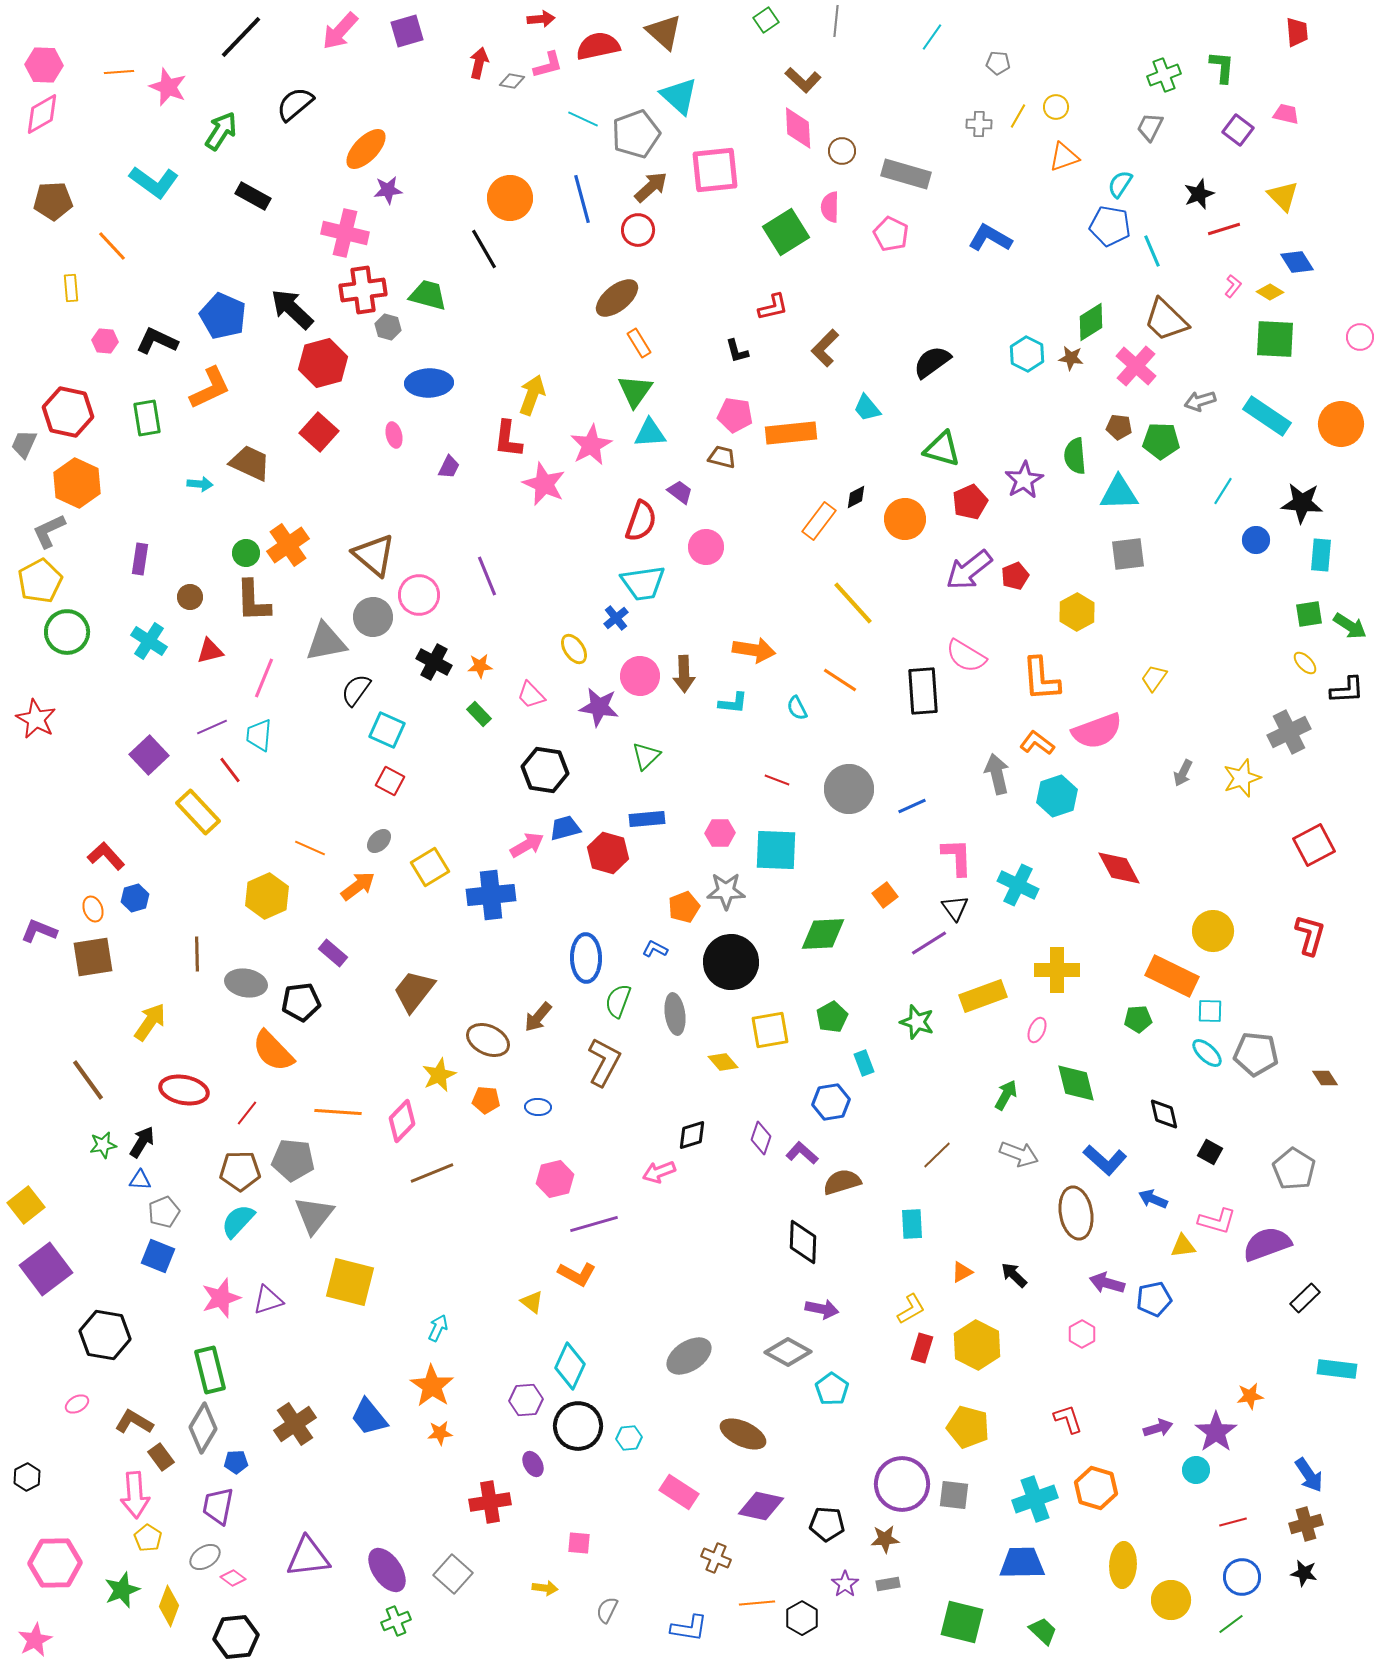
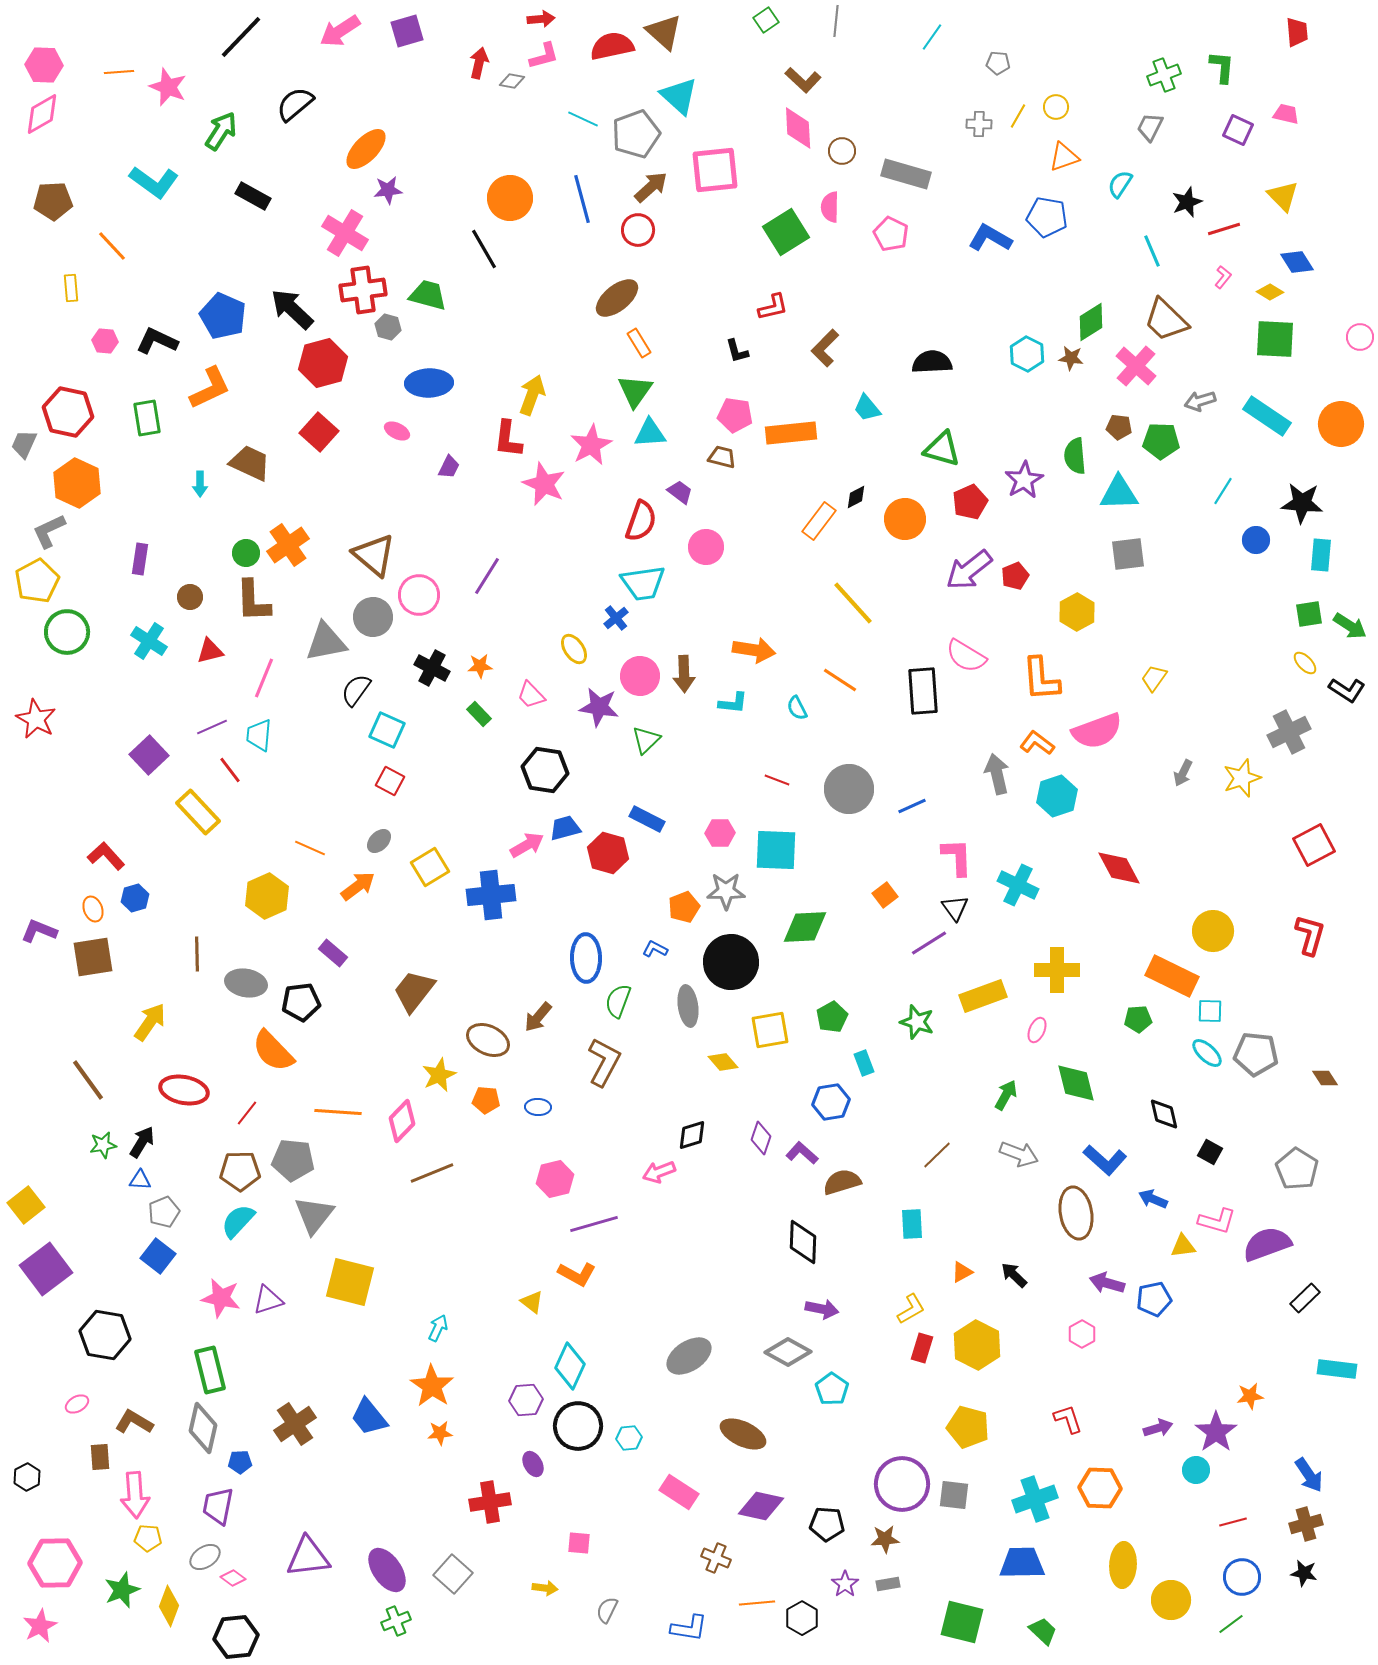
pink arrow at (340, 31): rotated 15 degrees clockwise
red semicircle at (598, 46): moved 14 px right
pink L-shape at (548, 65): moved 4 px left, 9 px up
purple square at (1238, 130): rotated 12 degrees counterclockwise
black star at (1199, 194): moved 12 px left, 8 px down
blue pentagon at (1110, 226): moved 63 px left, 9 px up
pink cross at (345, 233): rotated 18 degrees clockwise
pink L-shape at (1233, 286): moved 10 px left, 9 px up
black semicircle at (932, 362): rotated 33 degrees clockwise
pink ellipse at (394, 435): moved 3 px right, 4 px up; rotated 50 degrees counterclockwise
cyan arrow at (200, 484): rotated 85 degrees clockwise
purple line at (487, 576): rotated 54 degrees clockwise
yellow pentagon at (40, 581): moved 3 px left
black cross at (434, 662): moved 2 px left, 6 px down
black L-shape at (1347, 690): rotated 36 degrees clockwise
green triangle at (646, 756): moved 16 px up
blue rectangle at (647, 819): rotated 32 degrees clockwise
green diamond at (823, 934): moved 18 px left, 7 px up
gray ellipse at (675, 1014): moved 13 px right, 8 px up
gray pentagon at (1294, 1169): moved 3 px right
blue square at (158, 1256): rotated 16 degrees clockwise
pink star at (221, 1298): rotated 30 degrees clockwise
gray diamond at (203, 1428): rotated 18 degrees counterclockwise
brown rectangle at (161, 1457): moved 61 px left; rotated 32 degrees clockwise
blue pentagon at (236, 1462): moved 4 px right
orange hexagon at (1096, 1488): moved 4 px right; rotated 15 degrees counterclockwise
yellow pentagon at (148, 1538): rotated 28 degrees counterclockwise
pink star at (35, 1640): moved 5 px right, 14 px up
